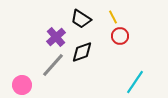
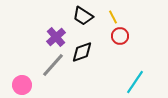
black trapezoid: moved 2 px right, 3 px up
